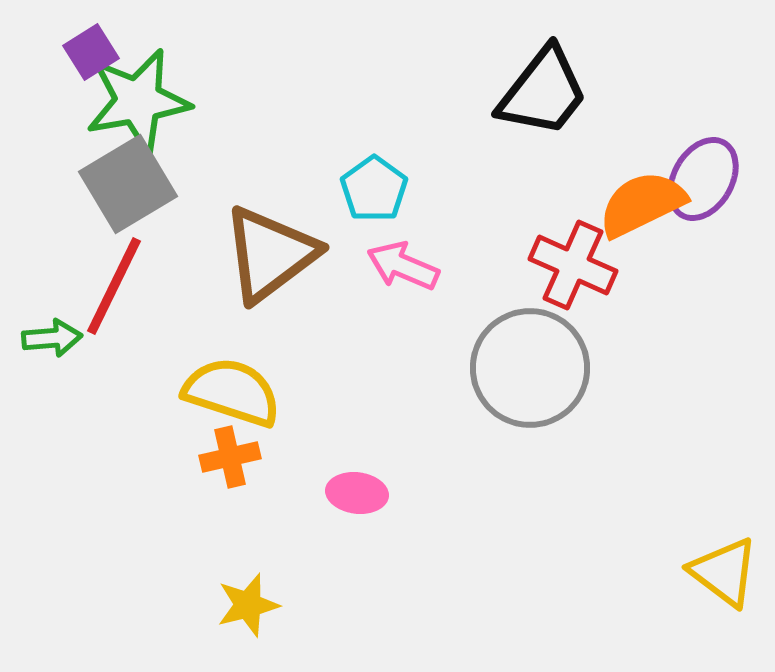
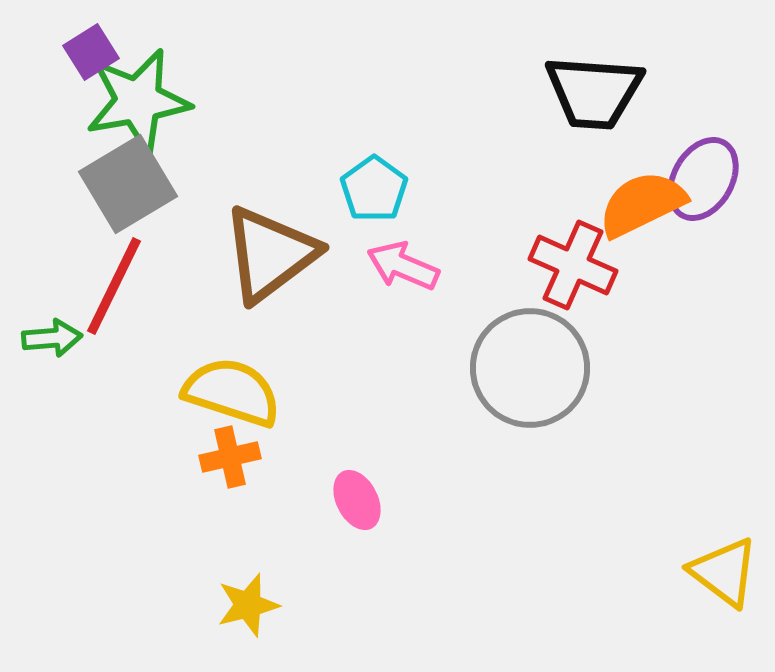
black trapezoid: moved 51 px right; rotated 56 degrees clockwise
pink ellipse: moved 7 px down; rotated 56 degrees clockwise
